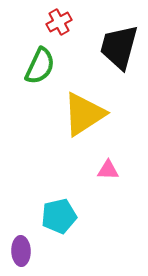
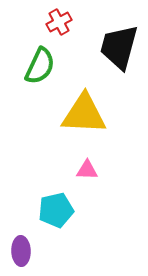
yellow triangle: rotated 36 degrees clockwise
pink triangle: moved 21 px left
cyan pentagon: moved 3 px left, 6 px up
